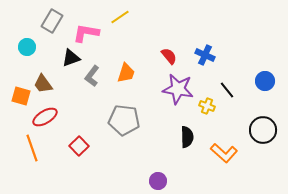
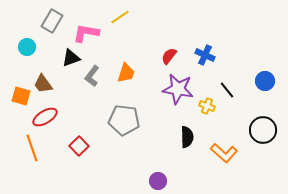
red semicircle: rotated 102 degrees counterclockwise
